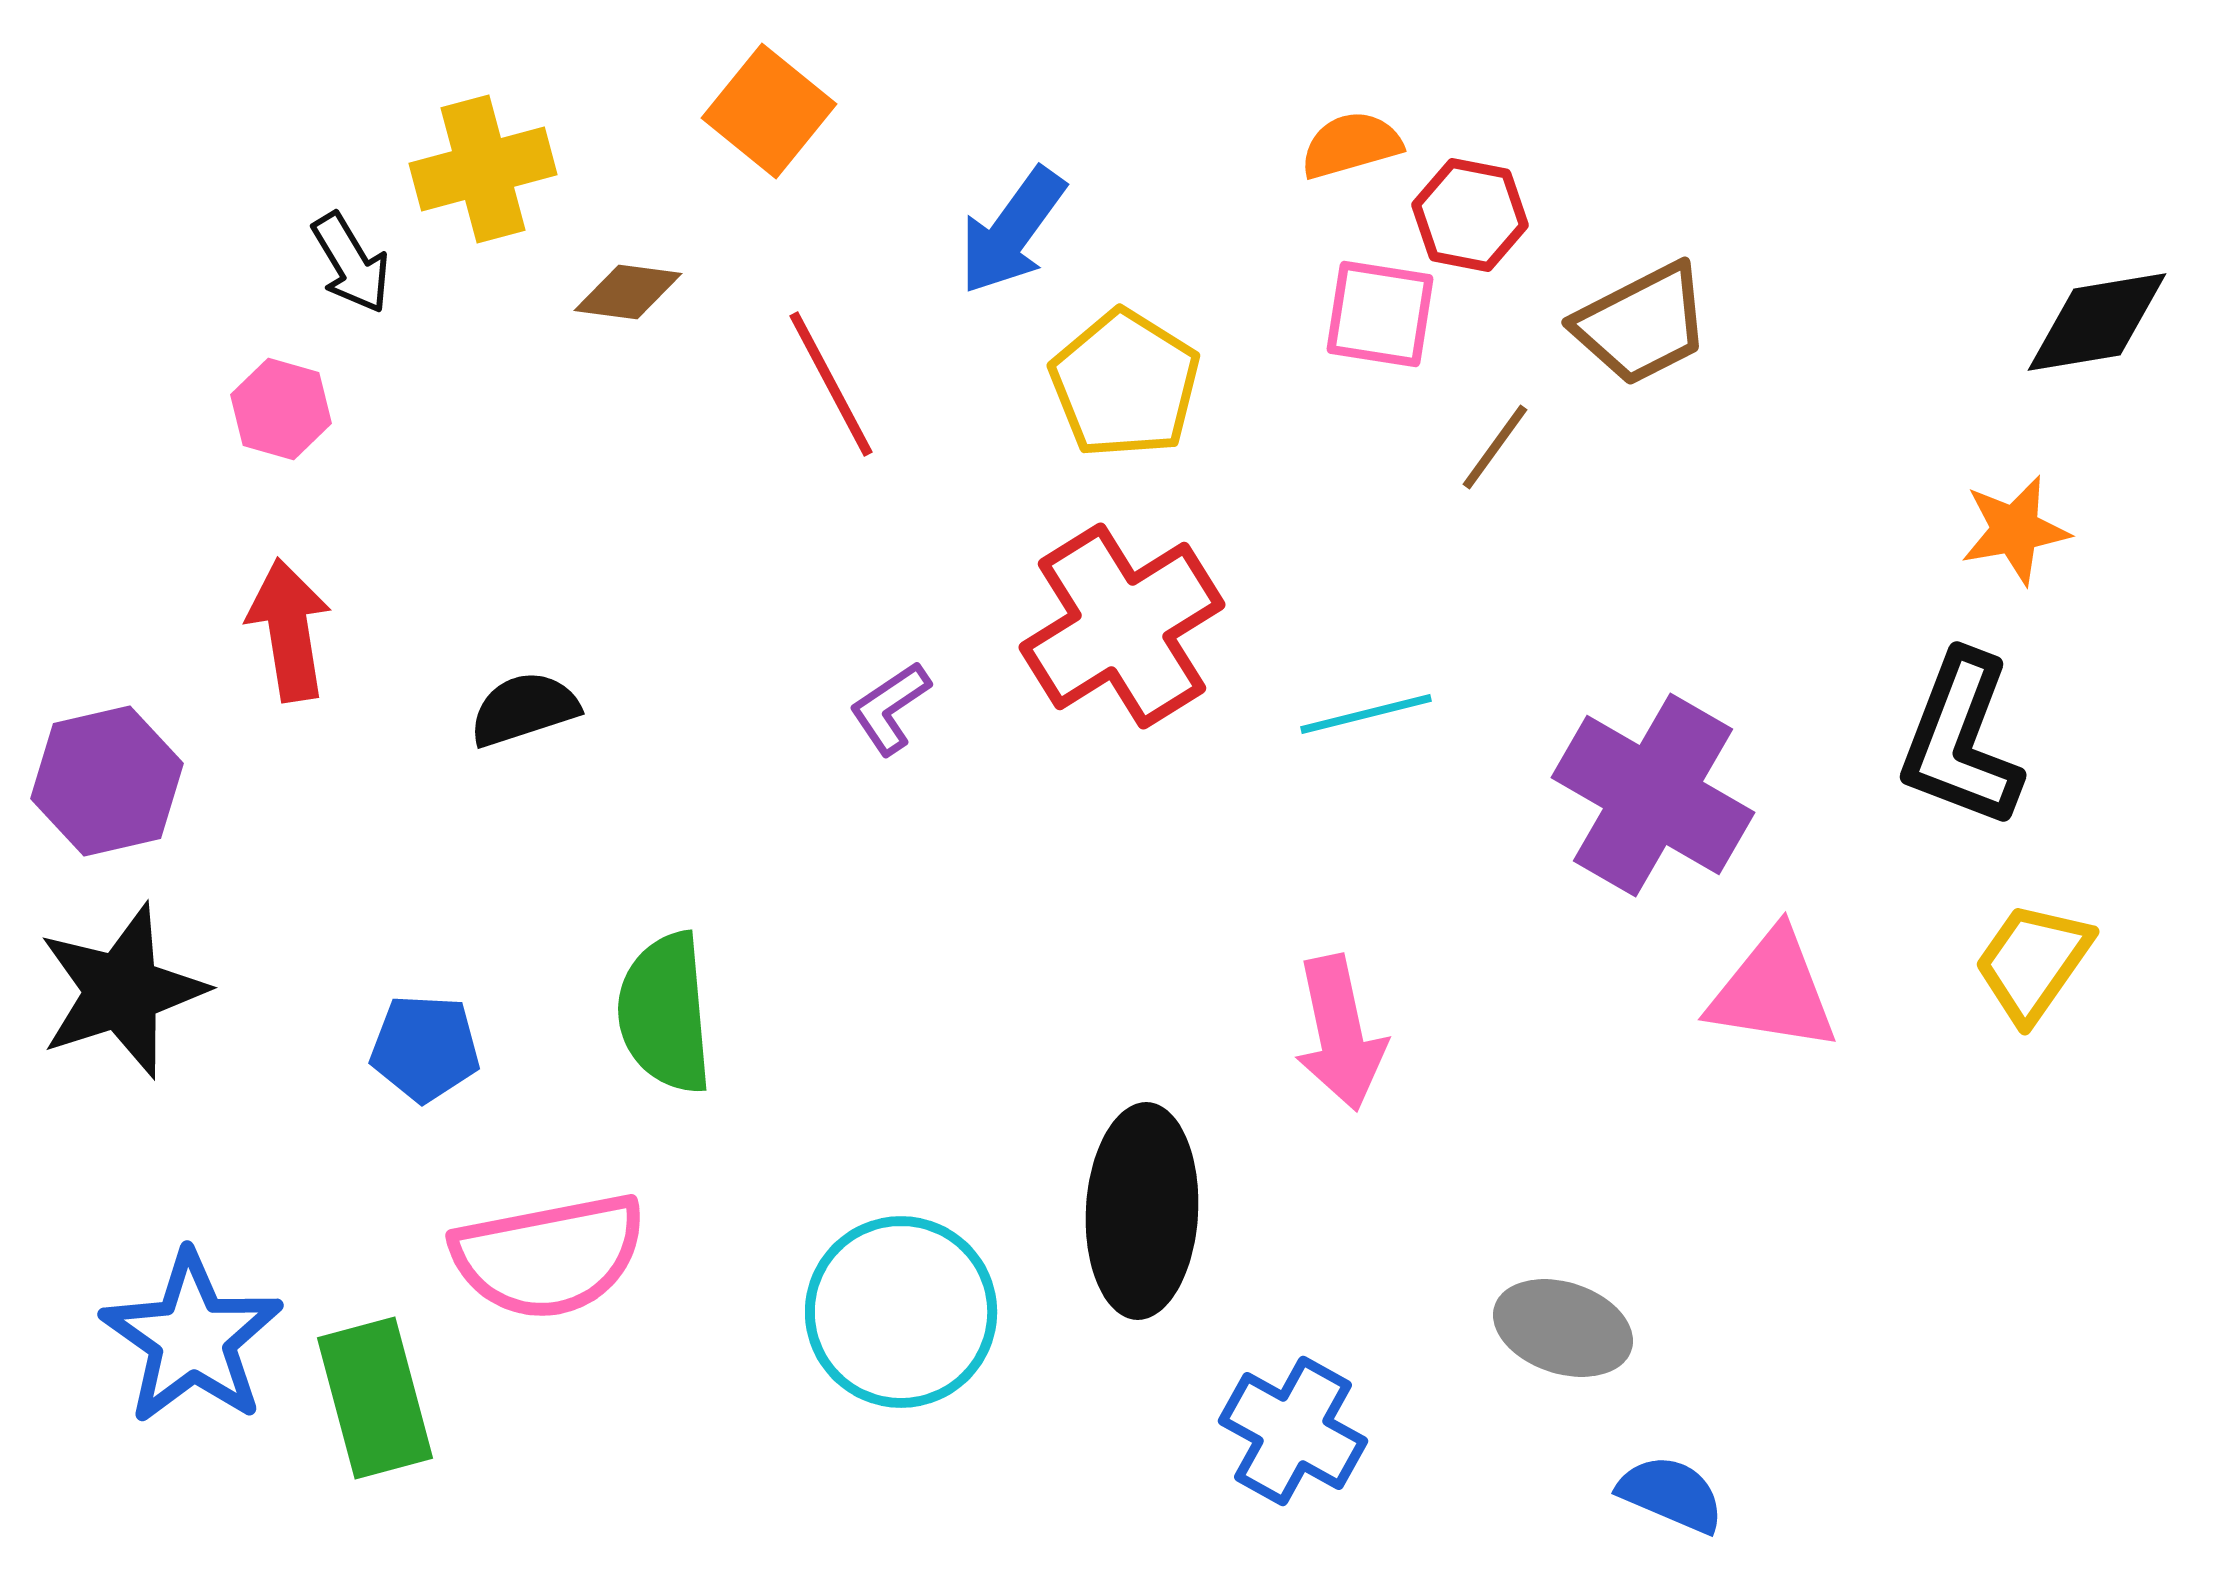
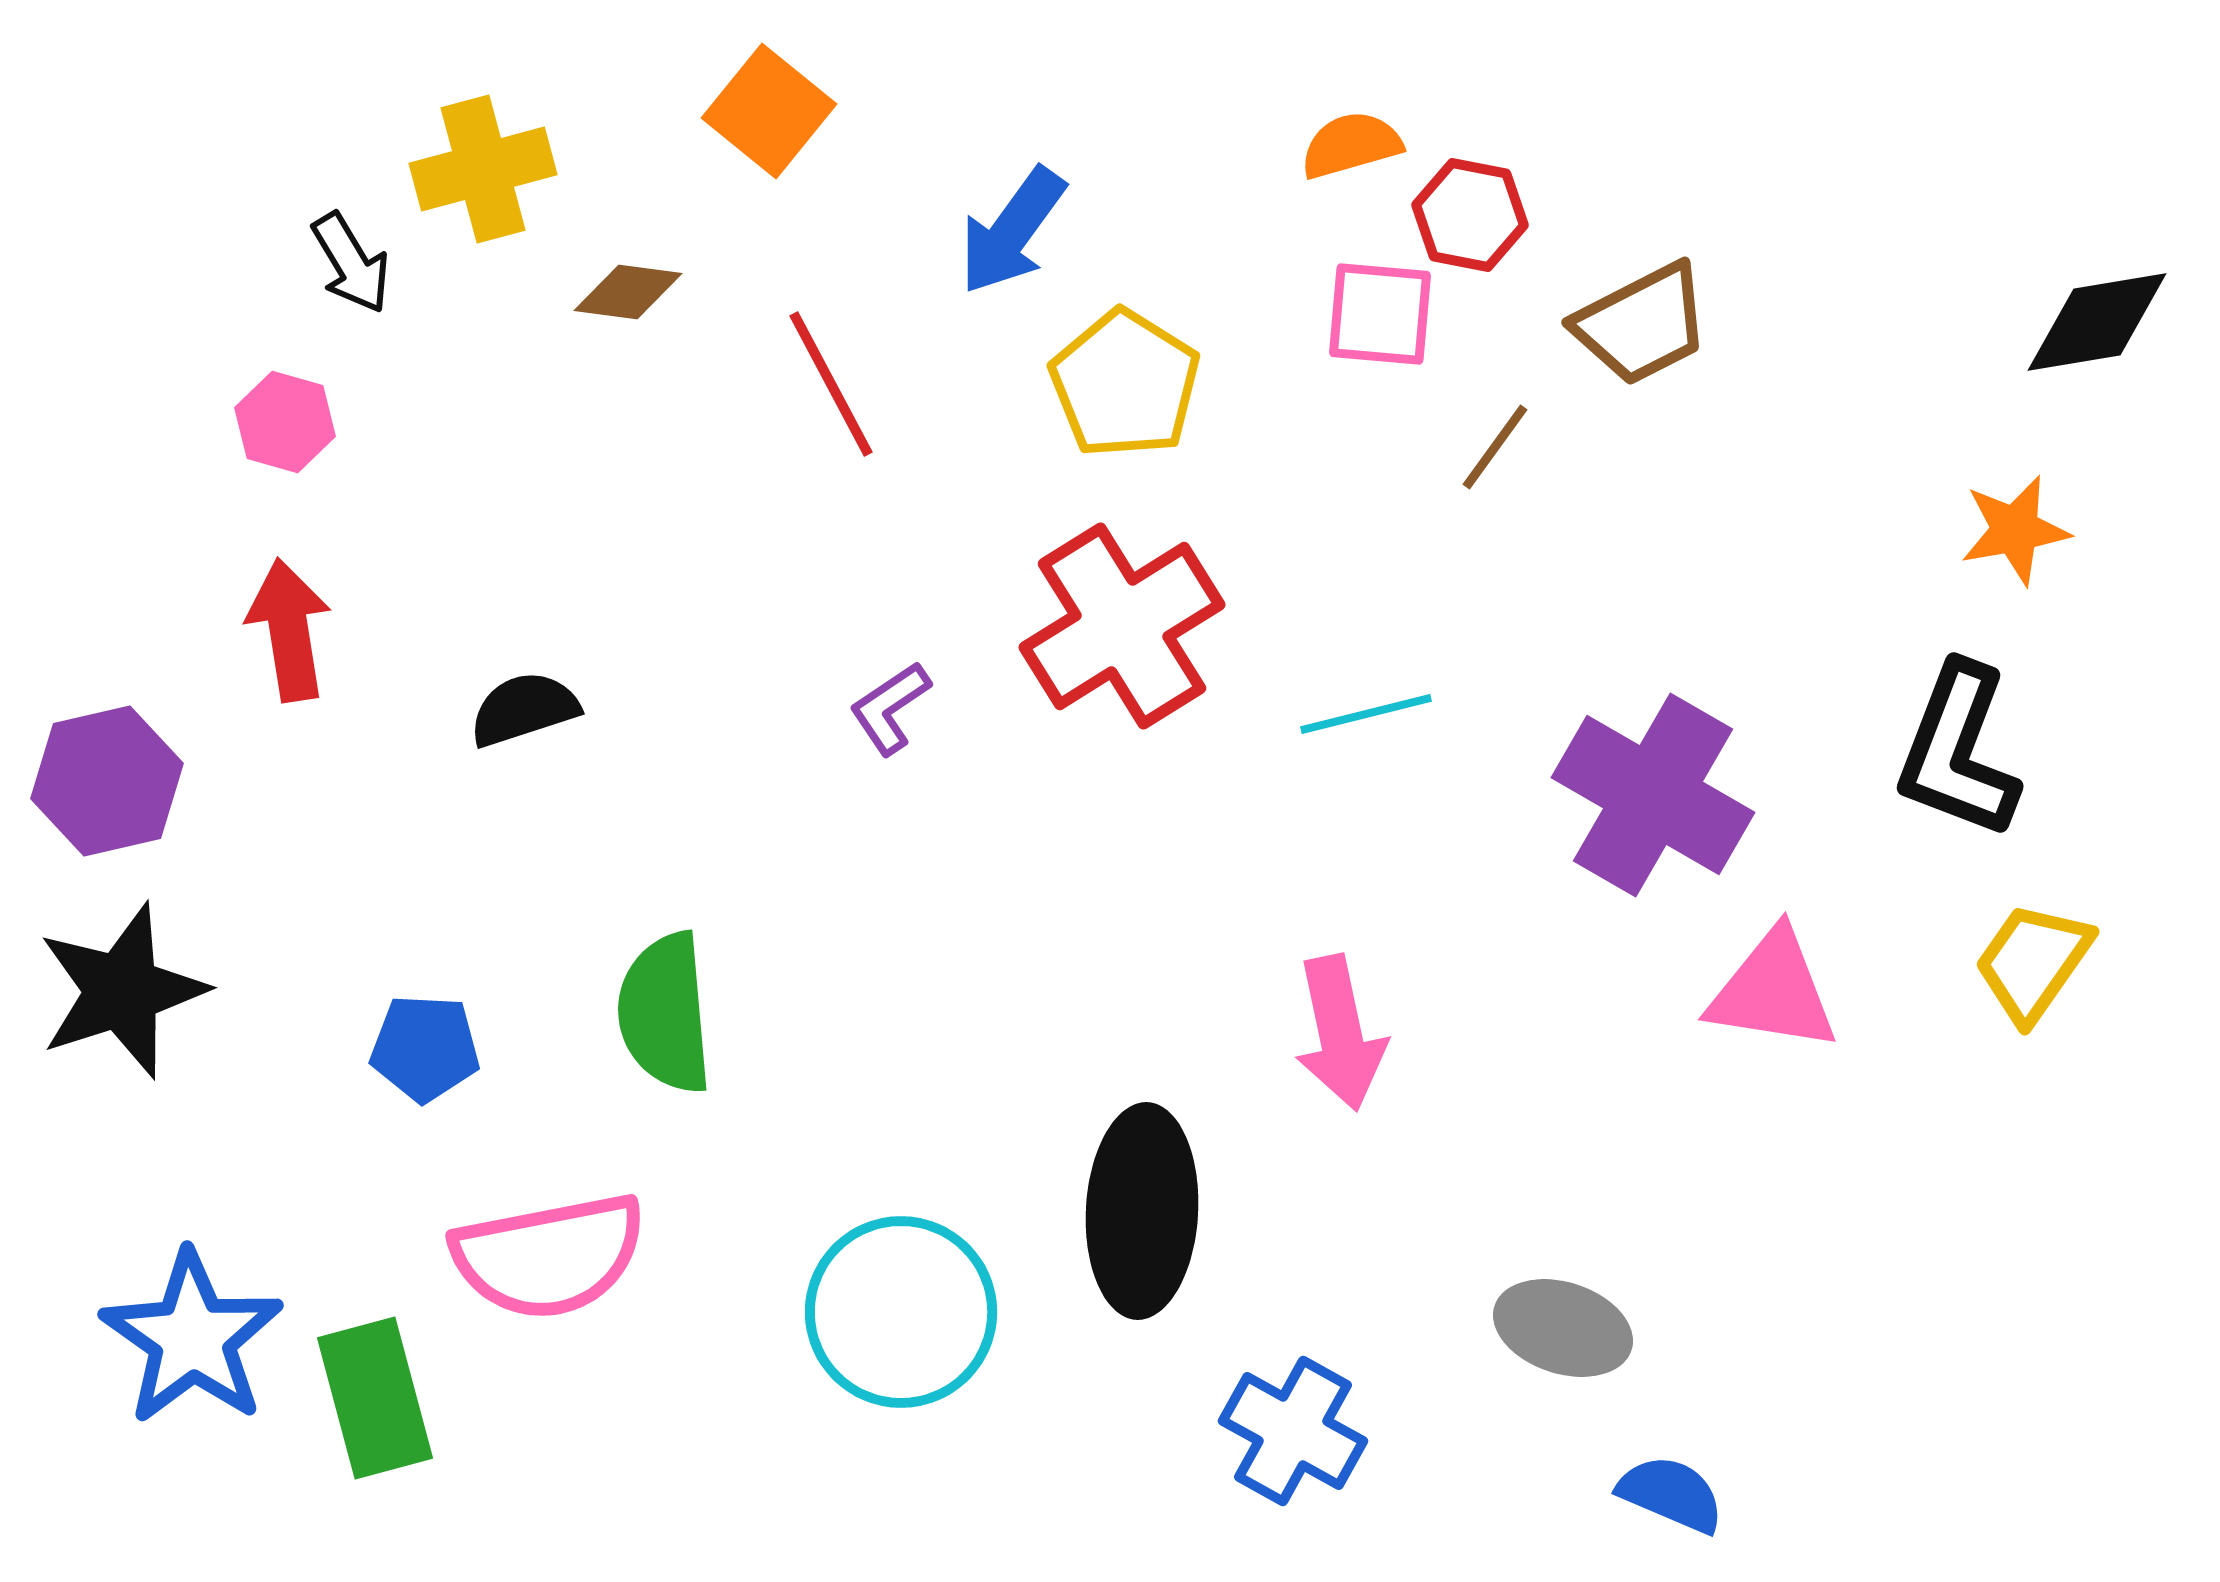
pink square: rotated 4 degrees counterclockwise
pink hexagon: moved 4 px right, 13 px down
black L-shape: moved 3 px left, 11 px down
